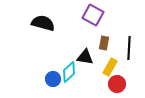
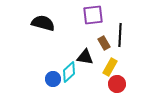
purple square: rotated 35 degrees counterclockwise
brown rectangle: rotated 40 degrees counterclockwise
black line: moved 9 px left, 13 px up
